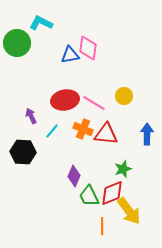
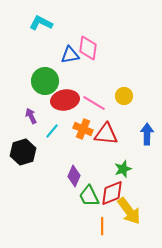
green circle: moved 28 px right, 38 px down
black hexagon: rotated 20 degrees counterclockwise
